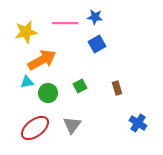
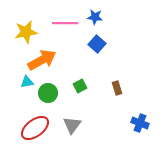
blue square: rotated 18 degrees counterclockwise
blue cross: moved 2 px right; rotated 12 degrees counterclockwise
